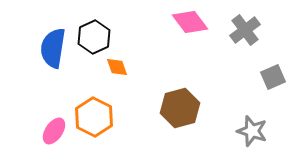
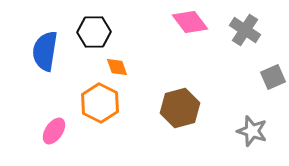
gray cross: rotated 20 degrees counterclockwise
black hexagon: moved 5 px up; rotated 24 degrees clockwise
blue semicircle: moved 8 px left, 3 px down
orange hexagon: moved 6 px right, 14 px up
